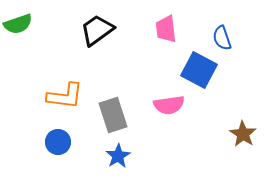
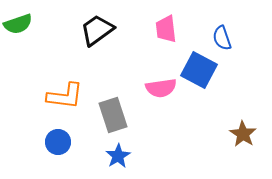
pink semicircle: moved 8 px left, 17 px up
